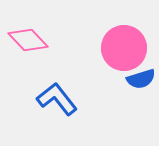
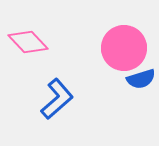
pink diamond: moved 2 px down
blue L-shape: rotated 87 degrees clockwise
